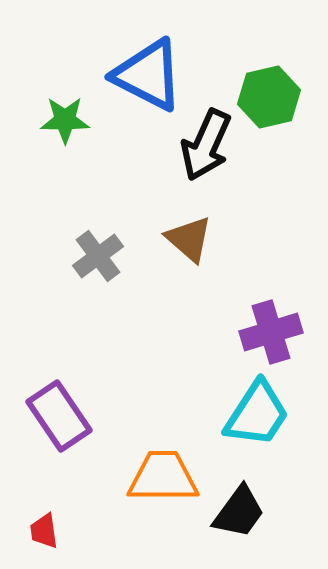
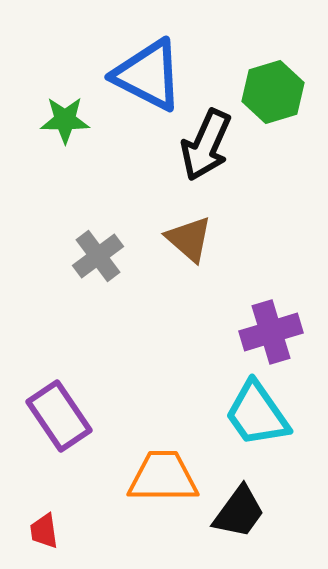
green hexagon: moved 4 px right, 5 px up; rotated 4 degrees counterclockwise
cyan trapezoid: rotated 112 degrees clockwise
